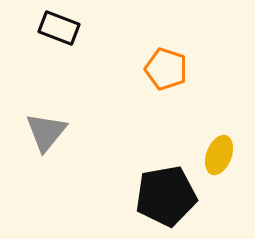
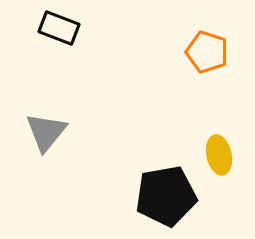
orange pentagon: moved 41 px right, 17 px up
yellow ellipse: rotated 33 degrees counterclockwise
